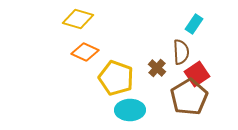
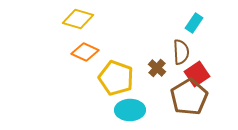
cyan rectangle: moved 1 px up
